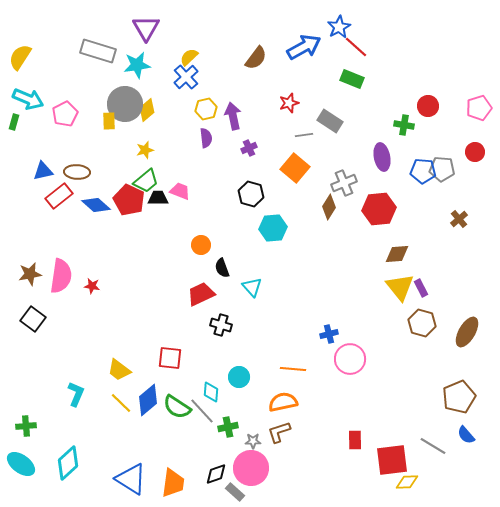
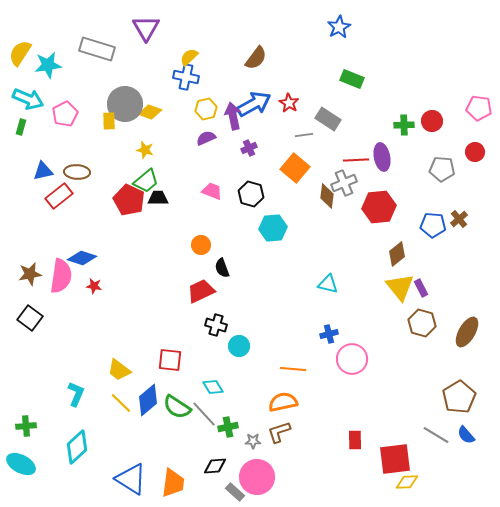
blue arrow at (304, 47): moved 50 px left, 57 px down
red line at (356, 47): moved 113 px down; rotated 45 degrees counterclockwise
gray rectangle at (98, 51): moved 1 px left, 2 px up
yellow semicircle at (20, 57): moved 4 px up
cyan star at (137, 65): moved 89 px left
blue cross at (186, 77): rotated 35 degrees counterclockwise
red star at (289, 103): rotated 24 degrees counterclockwise
red circle at (428, 106): moved 4 px right, 15 px down
pink pentagon at (479, 108): rotated 25 degrees clockwise
yellow diamond at (147, 110): moved 3 px right, 2 px down; rotated 60 degrees clockwise
gray rectangle at (330, 121): moved 2 px left, 2 px up
green rectangle at (14, 122): moved 7 px right, 5 px down
green cross at (404, 125): rotated 12 degrees counterclockwise
purple semicircle at (206, 138): rotated 108 degrees counterclockwise
yellow star at (145, 150): rotated 30 degrees clockwise
blue pentagon at (423, 171): moved 10 px right, 54 px down
pink trapezoid at (180, 191): moved 32 px right
blue diamond at (96, 205): moved 14 px left, 53 px down; rotated 24 degrees counterclockwise
brown diamond at (329, 207): moved 2 px left, 11 px up; rotated 25 degrees counterclockwise
red hexagon at (379, 209): moved 2 px up
brown diamond at (397, 254): rotated 35 degrees counterclockwise
red star at (92, 286): moved 2 px right
cyan triangle at (252, 287): moved 76 px right, 3 px up; rotated 35 degrees counterclockwise
red trapezoid at (201, 294): moved 3 px up
black square at (33, 319): moved 3 px left, 1 px up
black cross at (221, 325): moved 5 px left
red square at (170, 358): moved 2 px down
pink circle at (350, 359): moved 2 px right
cyan circle at (239, 377): moved 31 px up
cyan diamond at (211, 392): moved 2 px right, 5 px up; rotated 35 degrees counterclockwise
brown pentagon at (459, 397): rotated 8 degrees counterclockwise
gray line at (202, 411): moved 2 px right, 3 px down
gray line at (433, 446): moved 3 px right, 11 px up
red square at (392, 460): moved 3 px right, 1 px up
cyan diamond at (68, 463): moved 9 px right, 16 px up
cyan ellipse at (21, 464): rotated 8 degrees counterclockwise
pink circle at (251, 468): moved 6 px right, 9 px down
black diamond at (216, 474): moved 1 px left, 8 px up; rotated 15 degrees clockwise
